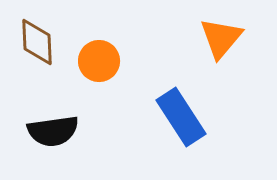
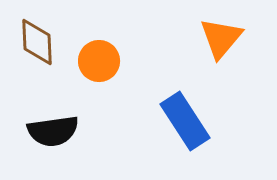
blue rectangle: moved 4 px right, 4 px down
